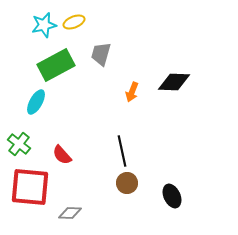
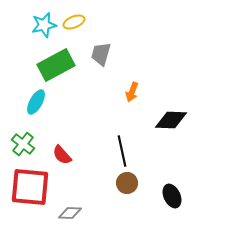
black diamond: moved 3 px left, 38 px down
green cross: moved 4 px right
